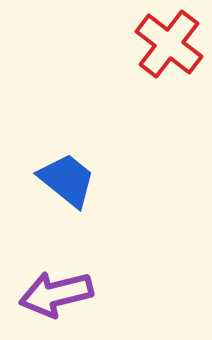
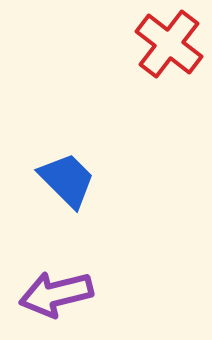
blue trapezoid: rotated 6 degrees clockwise
